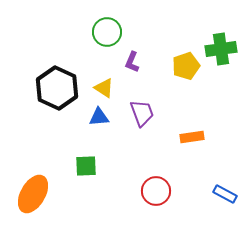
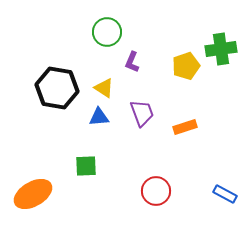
black hexagon: rotated 15 degrees counterclockwise
orange rectangle: moved 7 px left, 10 px up; rotated 10 degrees counterclockwise
orange ellipse: rotated 30 degrees clockwise
